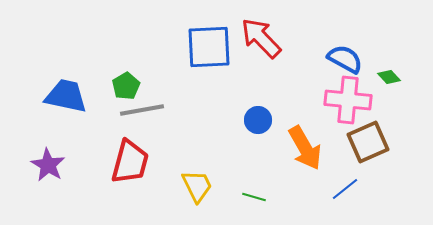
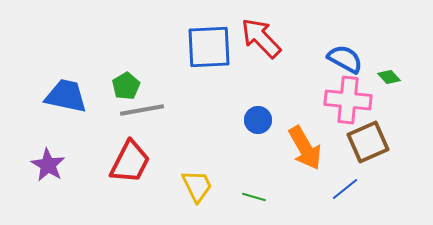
red trapezoid: rotated 12 degrees clockwise
